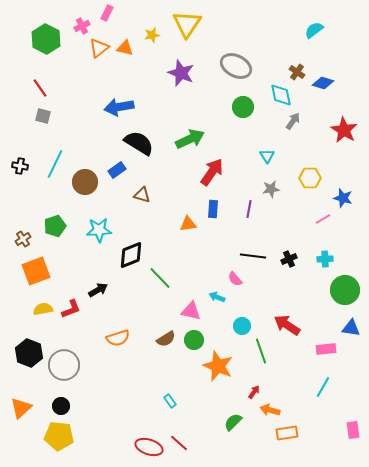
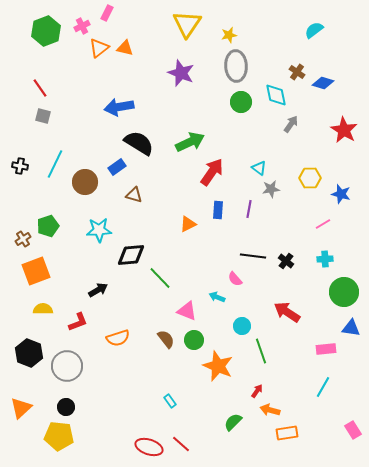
yellow star at (152, 35): moved 77 px right
green hexagon at (46, 39): moved 8 px up; rotated 12 degrees clockwise
gray ellipse at (236, 66): rotated 60 degrees clockwise
cyan diamond at (281, 95): moved 5 px left
green circle at (243, 107): moved 2 px left, 5 px up
gray arrow at (293, 121): moved 2 px left, 3 px down
green arrow at (190, 139): moved 3 px down
cyan triangle at (267, 156): moved 8 px left, 12 px down; rotated 21 degrees counterclockwise
blue rectangle at (117, 170): moved 3 px up
brown triangle at (142, 195): moved 8 px left
blue star at (343, 198): moved 2 px left, 4 px up
blue rectangle at (213, 209): moved 5 px right, 1 px down
pink line at (323, 219): moved 5 px down
orange triangle at (188, 224): rotated 18 degrees counterclockwise
green pentagon at (55, 226): moved 7 px left
black diamond at (131, 255): rotated 16 degrees clockwise
black cross at (289, 259): moved 3 px left, 2 px down; rotated 28 degrees counterclockwise
green circle at (345, 290): moved 1 px left, 2 px down
yellow semicircle at (43, 309): rotated 12 degrees clockwise
red L-shape at (71, 309): moved 7 px right, 13 px down
pink triangle at (191, 311): moved 4 px left; rotated 10 degrees clockwise
red arrow at (287, 325): moved 13 px up
brown semicircle at (166, 339): rotated 96 degrees counterclockwise
gray circle at (64, 365): moved 3 px right, 1 px down
red arrow at (254, 392): moved 3 px right, 1 px up
black circle at (61, 406): moved 5 px right, 1 px down
pink rectangle at (353, 430): rotated 24 degrees counterclockwise
red line at (179, 443): moved 2 px right, 1 px down
